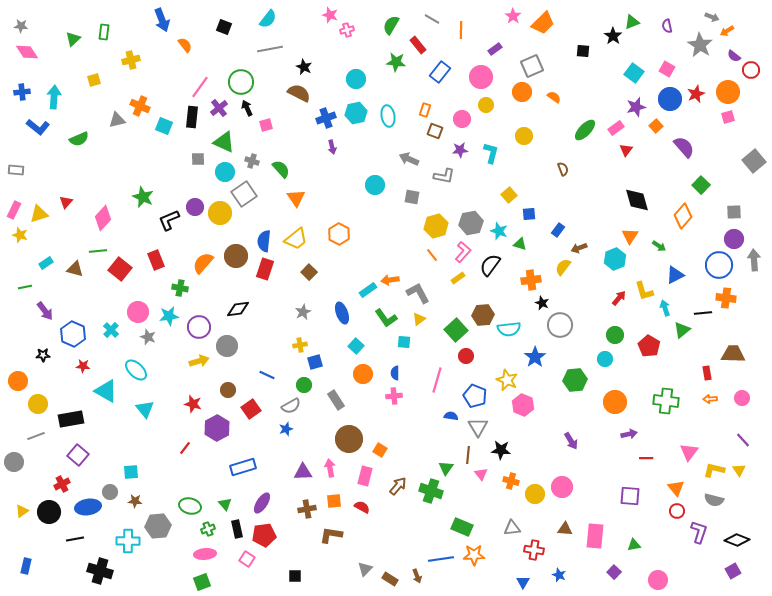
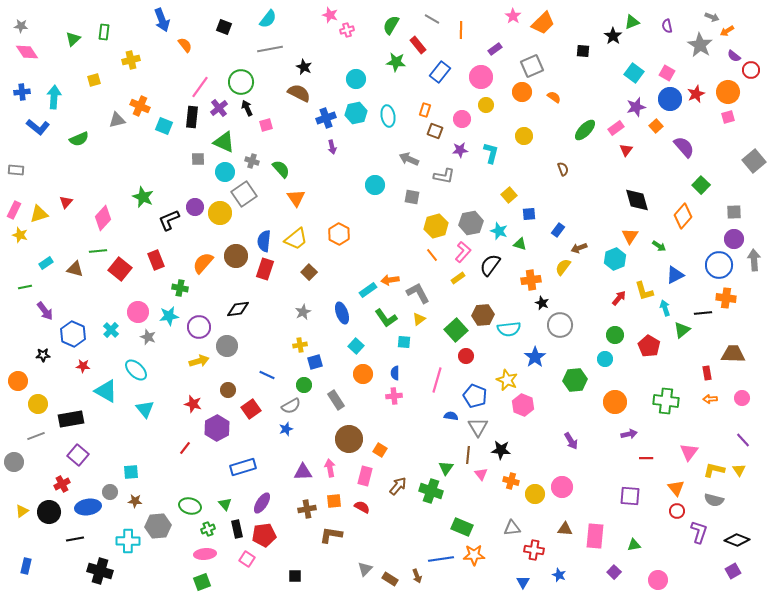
pink square at (667, 69): moved 4 px down
